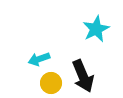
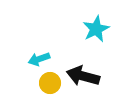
black arrow: rotated 128 degrees clockwise
yellow circle: moved 1 px left
